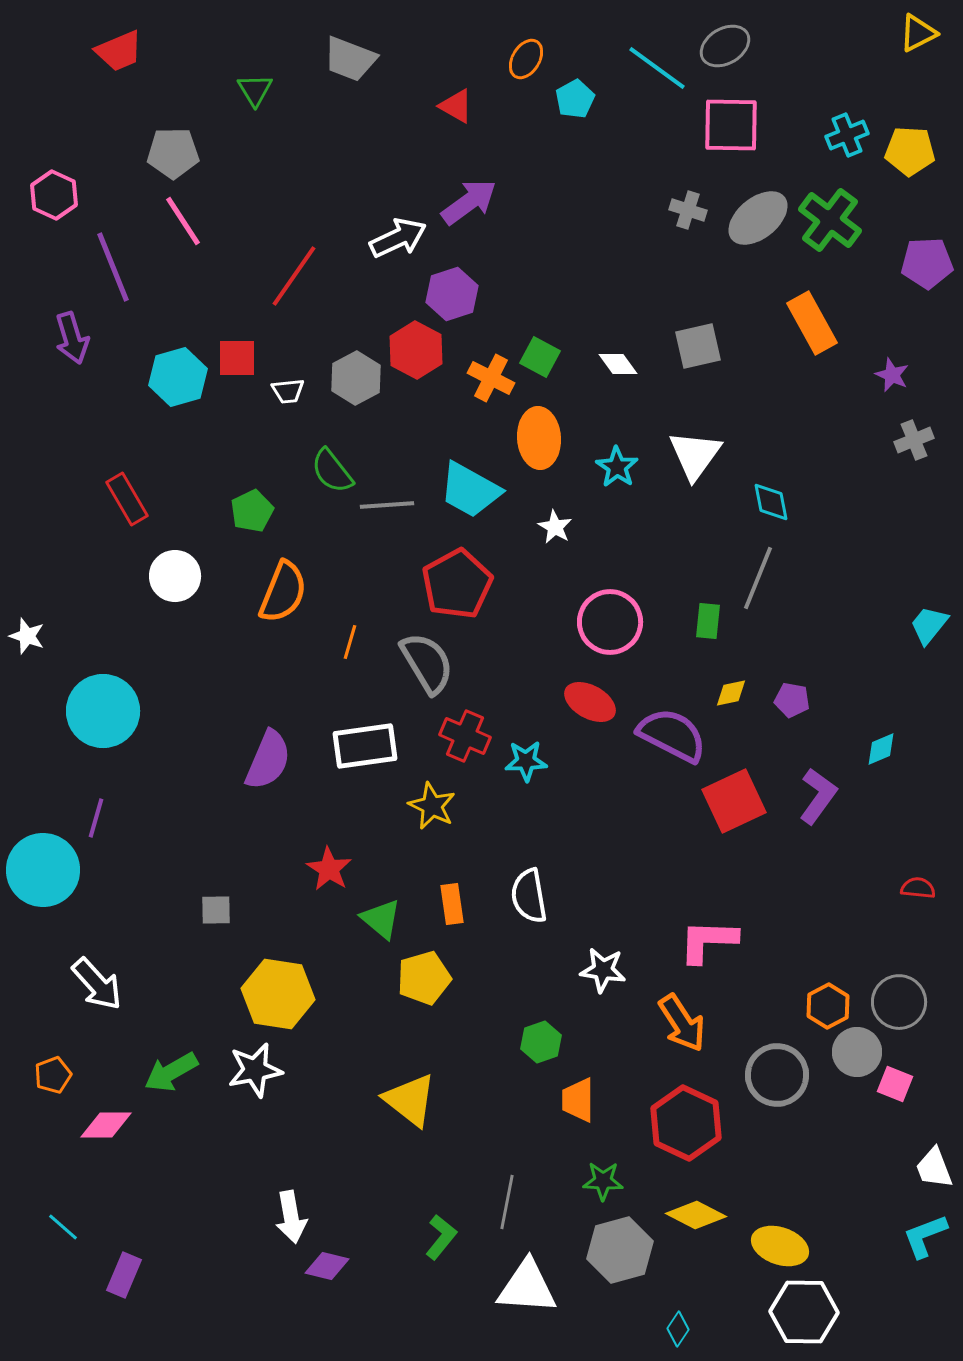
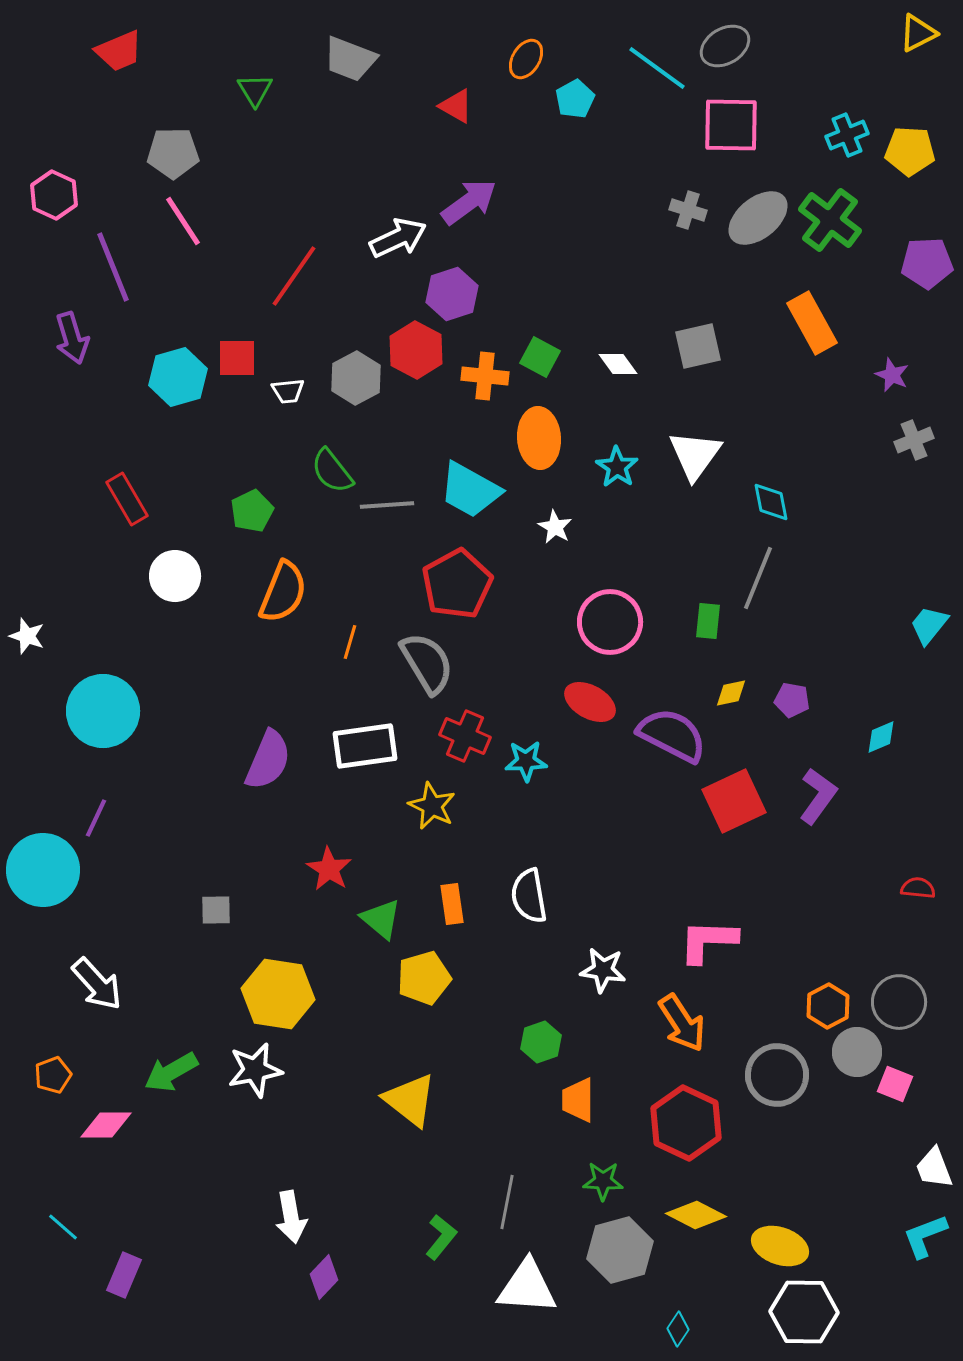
orange cross at (491, 378): moved 6 px left, 2 px up; rotated 21 degrees counterclockwise
cyan diamond at (881, 749): moved 12 px up
purple line at (96, 818): rotated 9 degrees clockwise
purple diamond at (327, 1266): moved 3 px left, 11 px down; rotated 60 degrees counterclockwise
